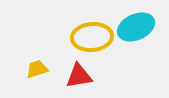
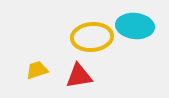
cyan ellipse: moved 1 px left, 1 px up; rotated 30 degrees clockwise
yellow trapezoid: moved 1 px down
